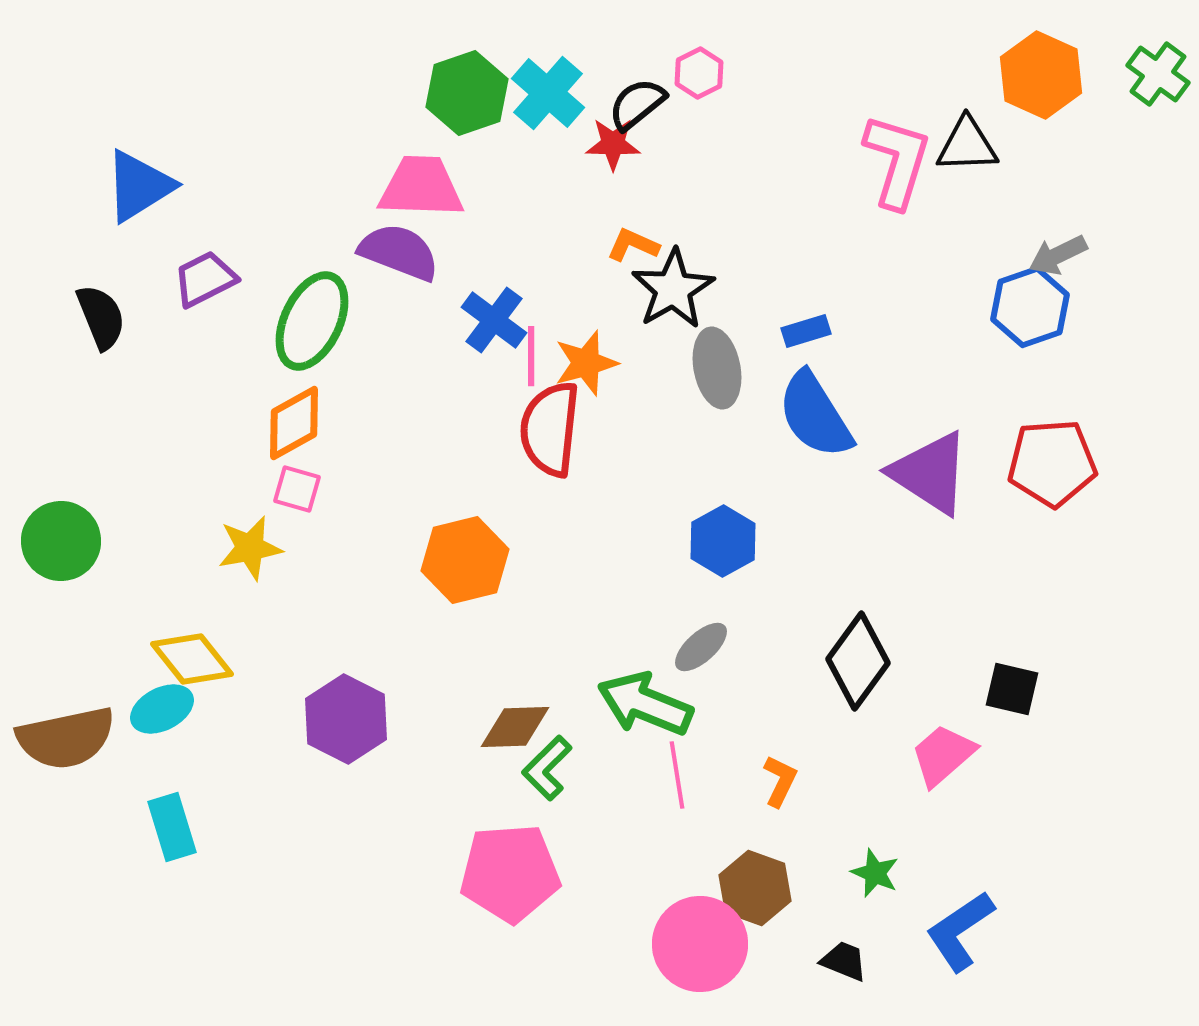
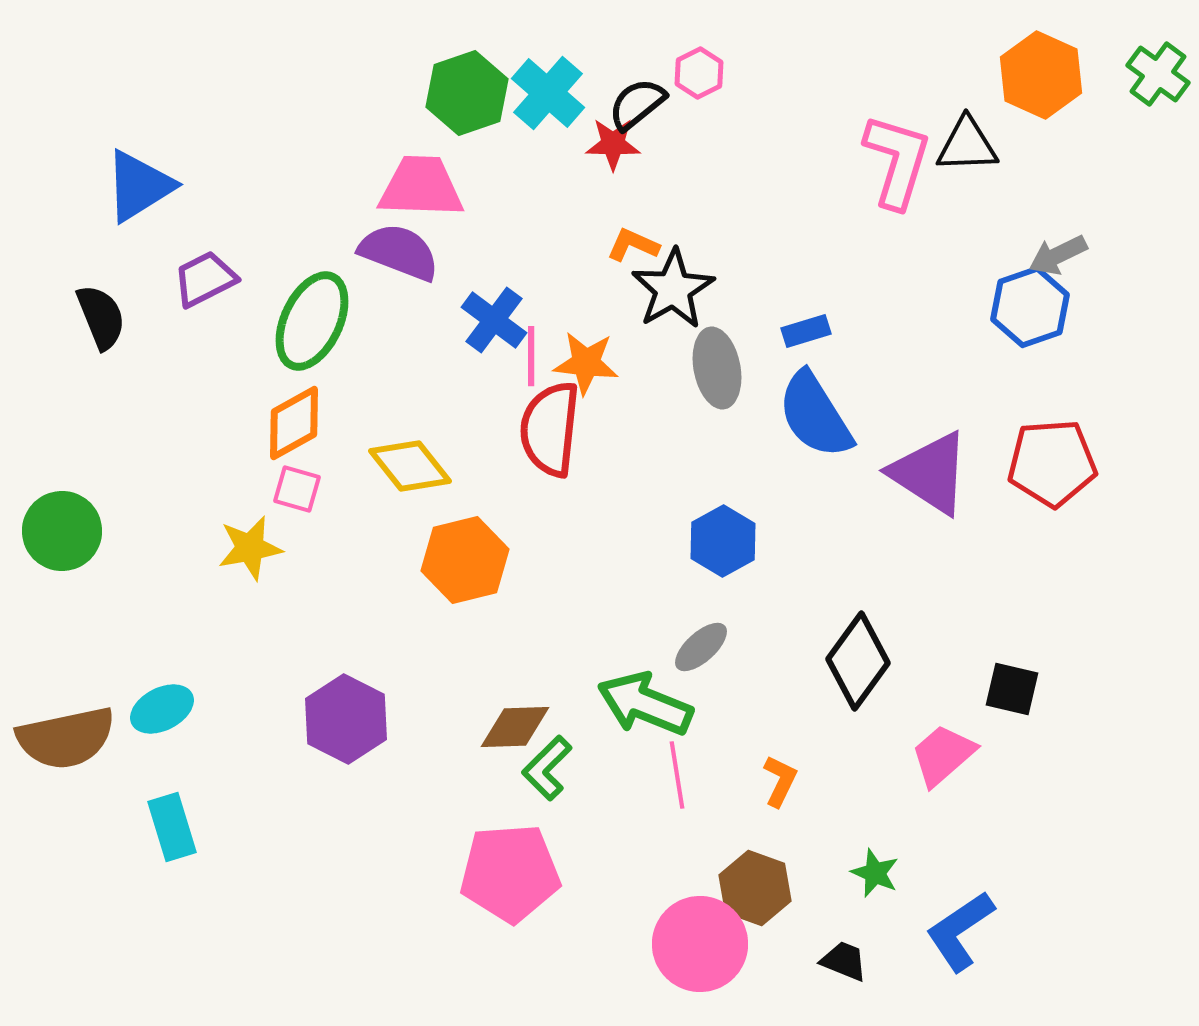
orange star at (586, 363): rotated 22 degrees clockwise
green circle at (61, 541): moved 1 px right, 10 px up
yellow diamond at (192, 659): moved 218 px right, 193 px up
